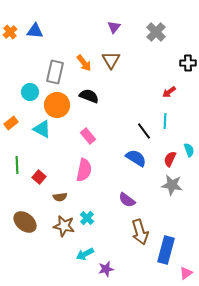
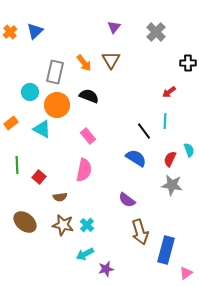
blue triangle: rotated 48 degrees counterclockwise
cyan cross: moved 7 px down
brown star: moved 1 px left, 1 px up
